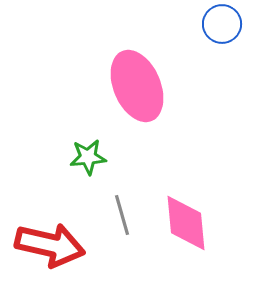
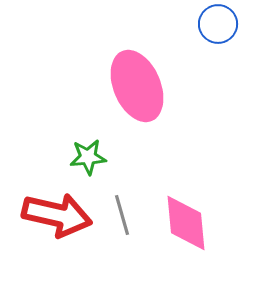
blue circle: moved 4 px left
red arrow: moved 7 px right, 30 px up
